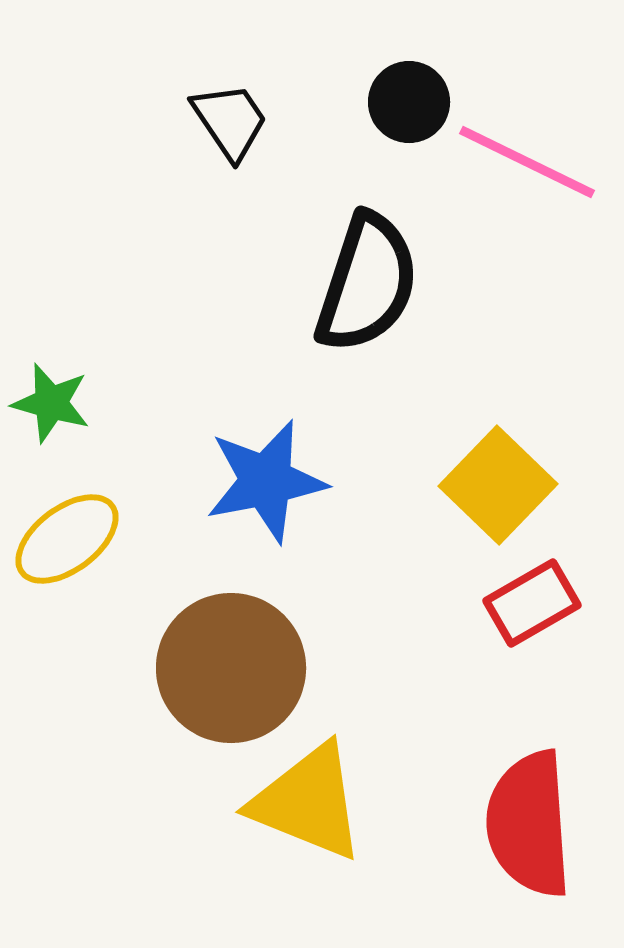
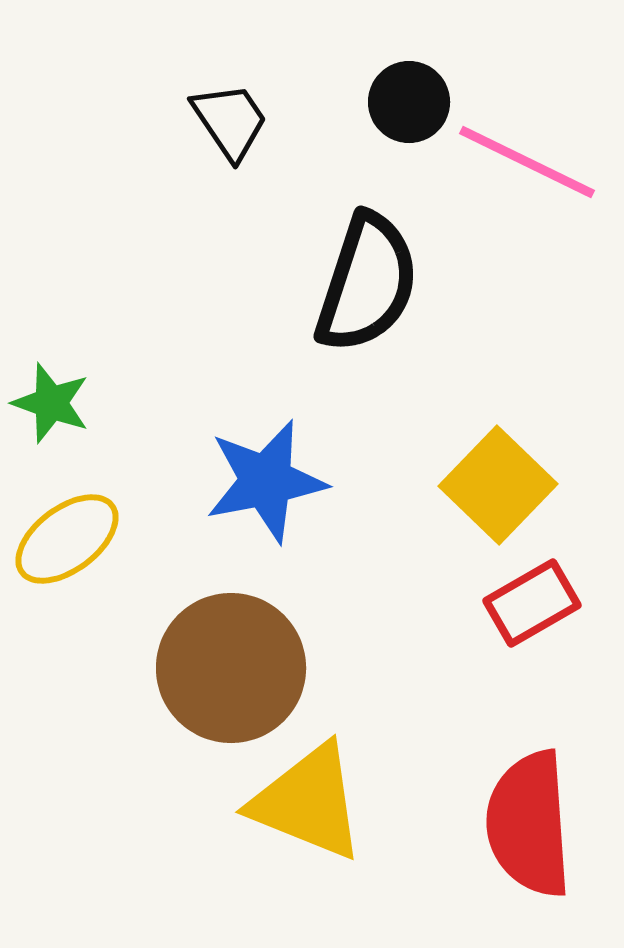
green star: rotated 4 degrees clockwise
